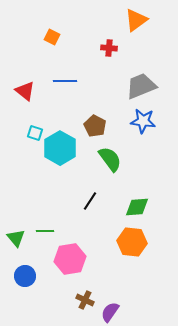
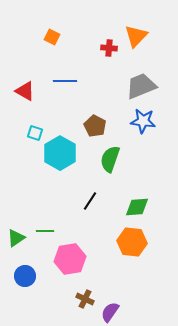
orange triangle: moved 16 px down; rotated 10 degrees counterclockwise
red triangle: rotated 10 degrees counterclockwise
cyan hexagon: moved 5 px down
green semicircle: rotated 124 degrees counterclockwise
green triangle: rotated 36 degrees clockwise
brown cross: moved 1 px up
